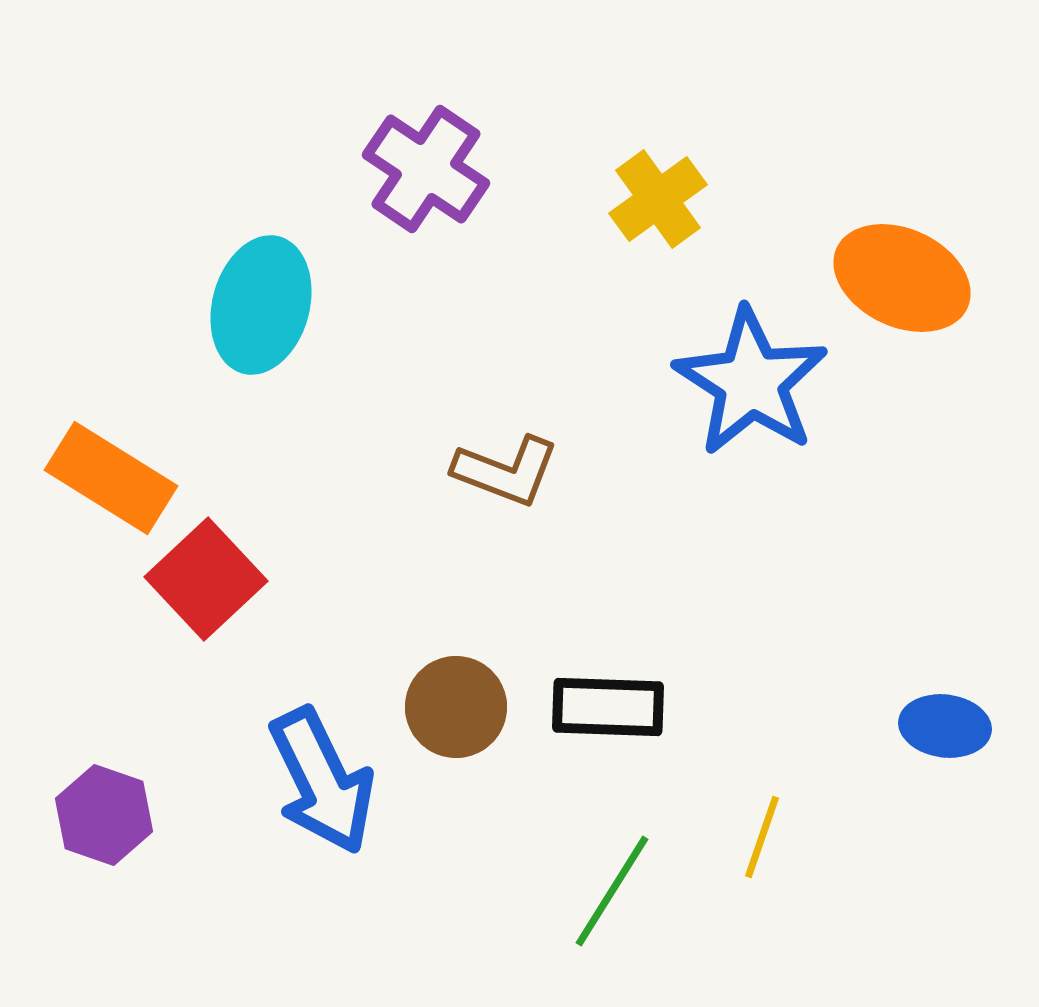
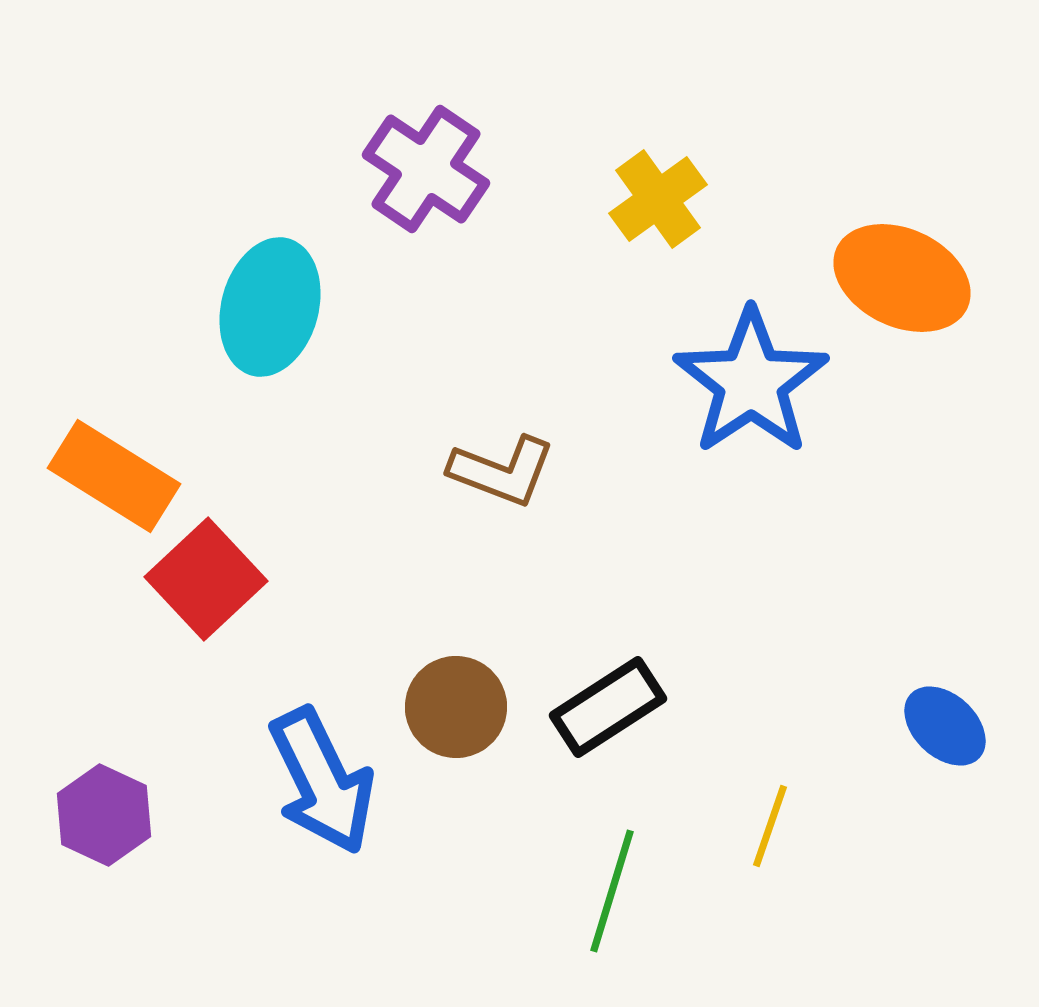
cyan ellipse: moved 9 px right, 2 px down
blue star: rotated 5 degrees clockwise
brown L-shape: moved 4 px left
orange rectangle: moved 3 px right, 2 px up
black rectangle: rotated 35 degrees counterclockwise
blue ellipse: rotated 36 degrees clockwise
purple hexagon: rotated 6 degrees clockwise
yellow line: moved 8 px right, 11 px up
green line: rotated 15 degrees counterclockwise
